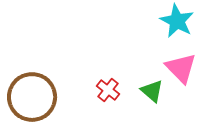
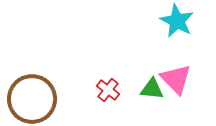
pink triangle: moved 5 px left, 11 px down
green triangle: moved 2 px up; rotated 35 degrees counterclockwise
brown circle: moved 2 px down
